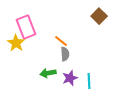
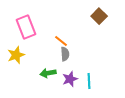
yellow star: moved 12 px down; rotated 18 degrees clockwise
purple star: moved 1 px down
